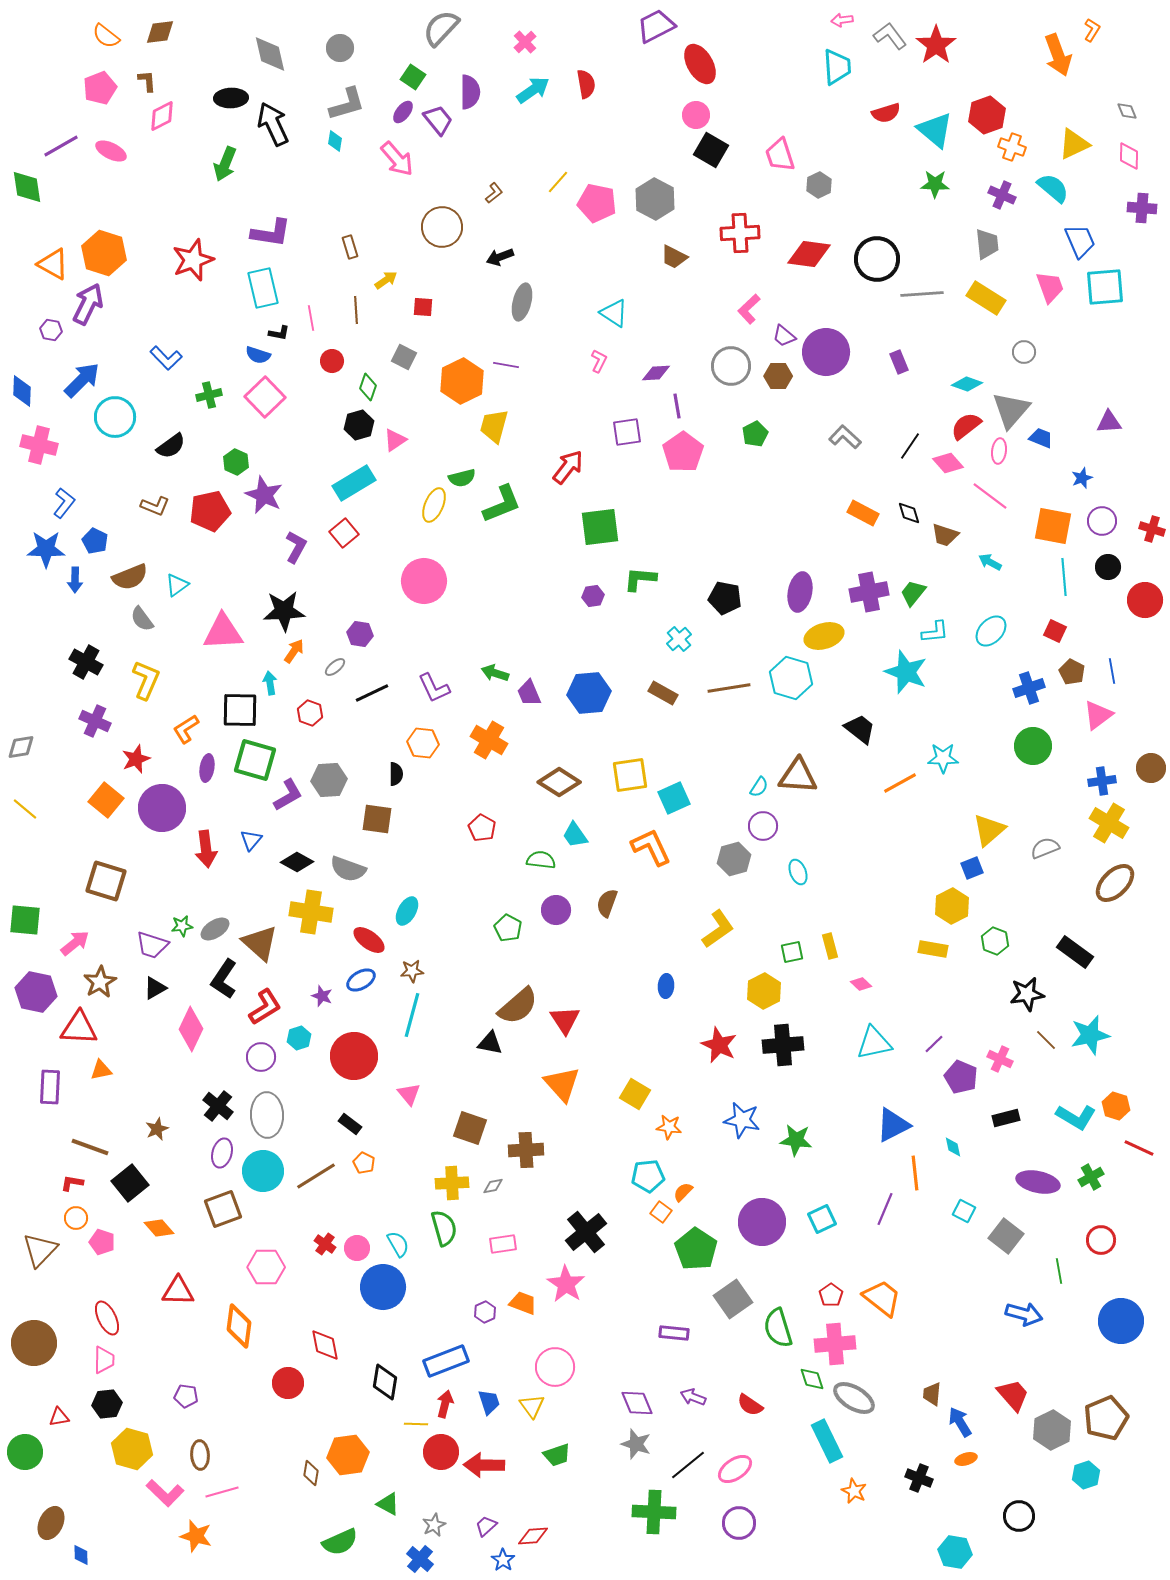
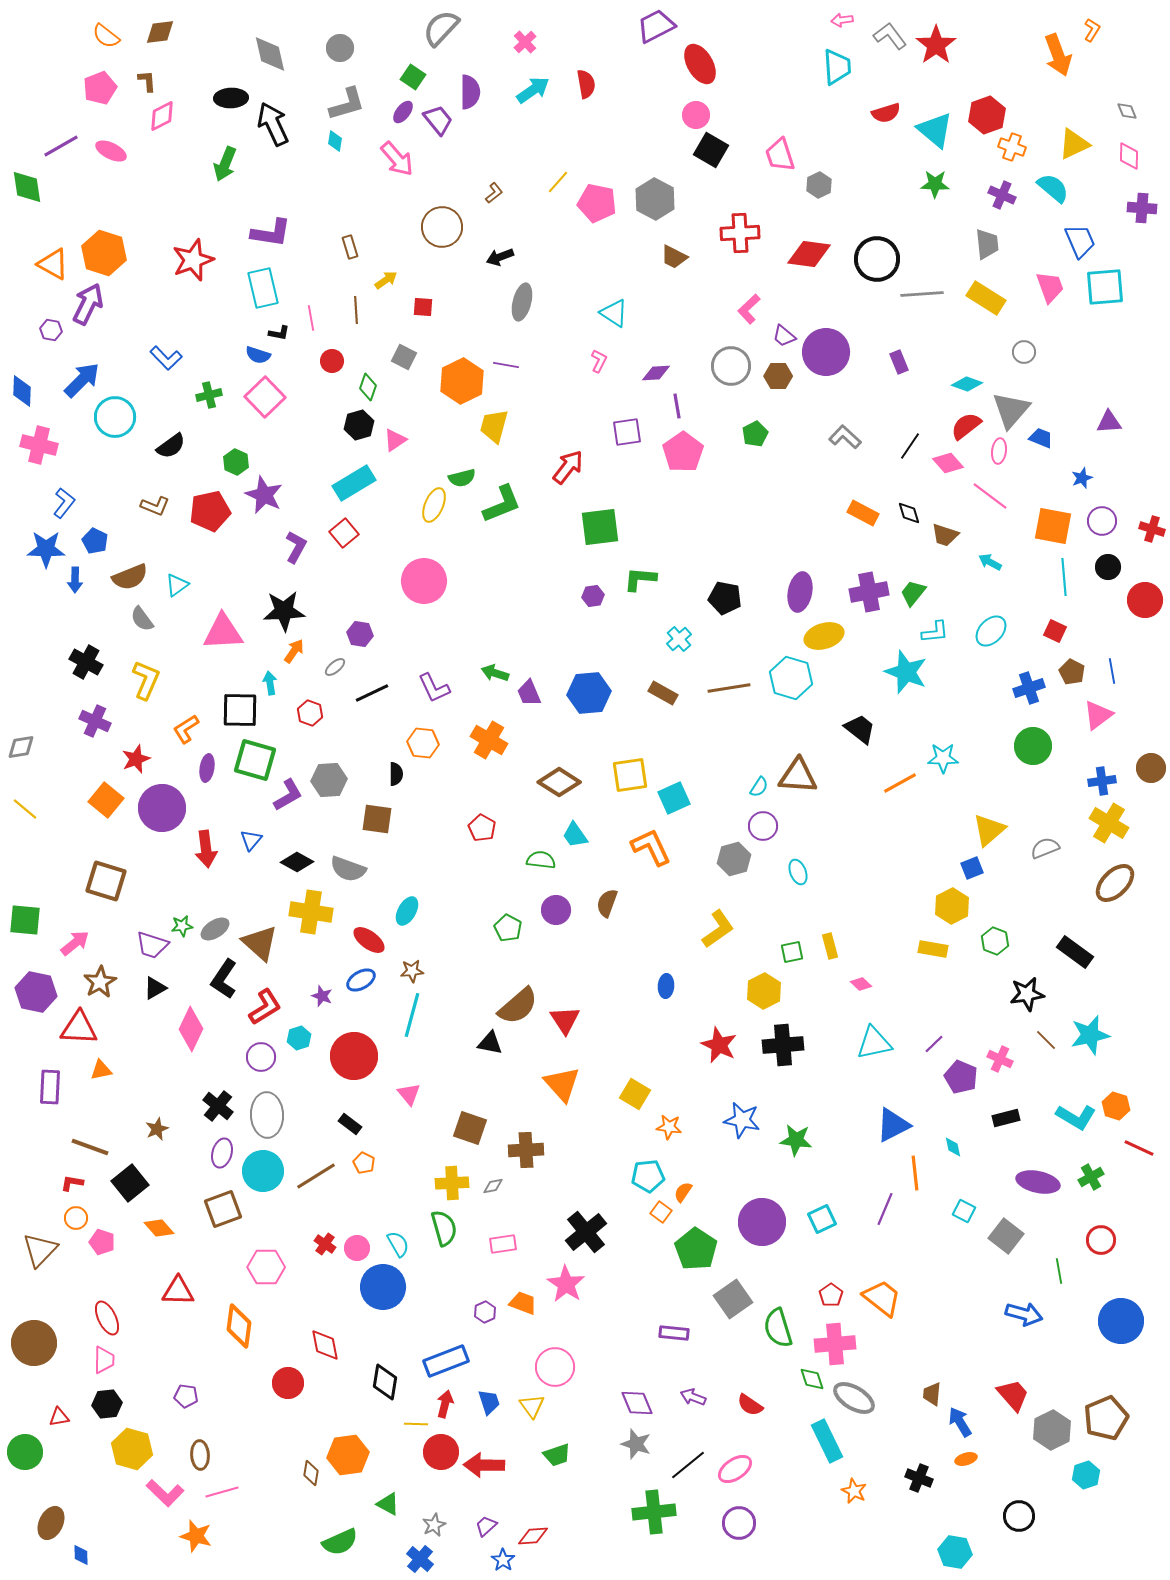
orange semicircle at (683, 1192): rotated 10 degrees counterclockwise
green cross at (654, 1512): rotated 9 degrees counterclockwise
